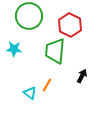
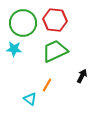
green circle: moved 6 px left, 7 px down
red hexagon: moved 15 px left, 5 px up; rotated 20 degrees counterclockwise
green trapezoid: rotated 60 degrees clockwise
cyan triangle: moved 6 px down
